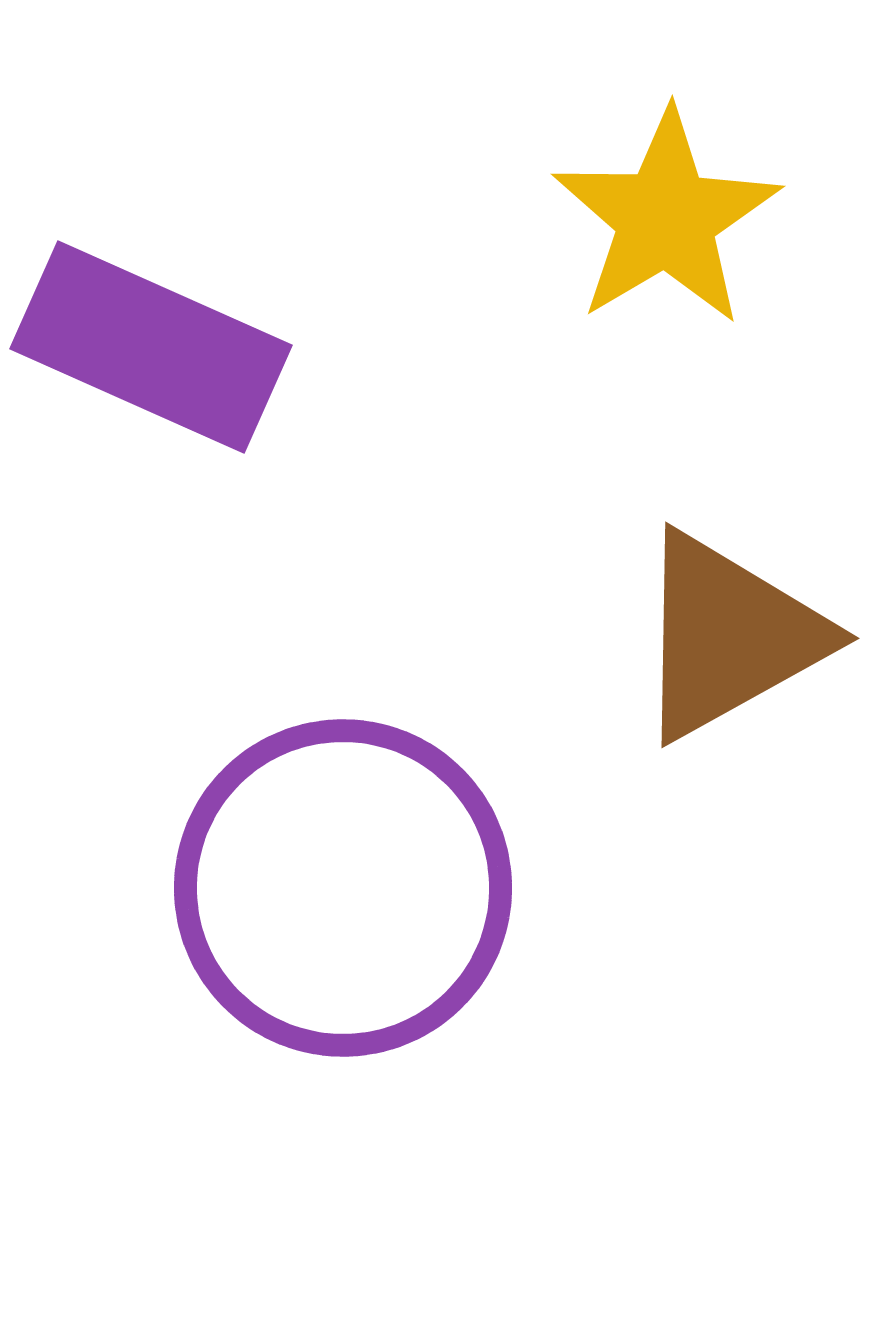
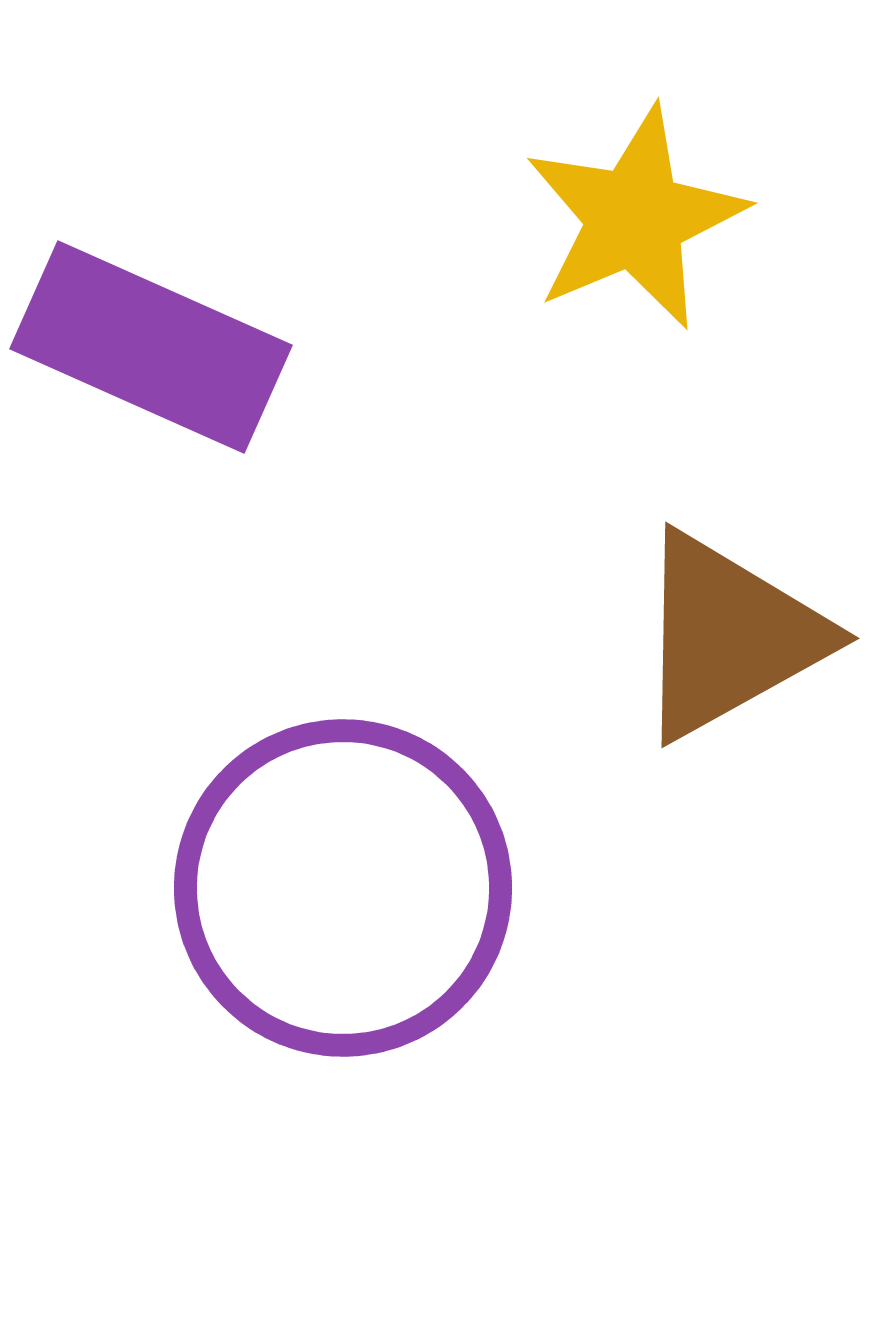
yellow star: moved 31 px left; rotated 8 degrees clockwise
